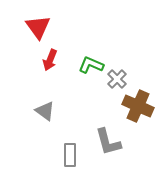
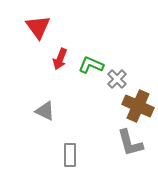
red arrow: moved 10 px right, 1 px up
gray triangle: rotated 10 degrees counterclockwise
gray L-shape: moved 22 px right, 1 px down
